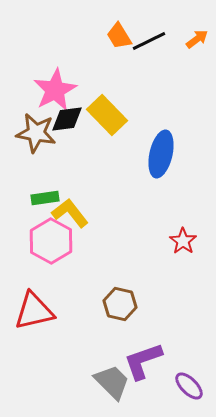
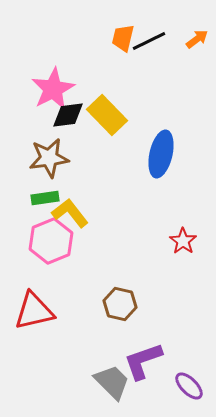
orange trapezoid: moved 4 px right, 2 px down; rotated 44 degrees clockwise
pink star: moved 2 px left, 1 px up
black diamond: moved 1 px right, 4 px up
brown star: moved 13 px right, 25 px down; rotated 18 degrees counterclockwise
pink hexagon: rotated 9 degrees clockwise
